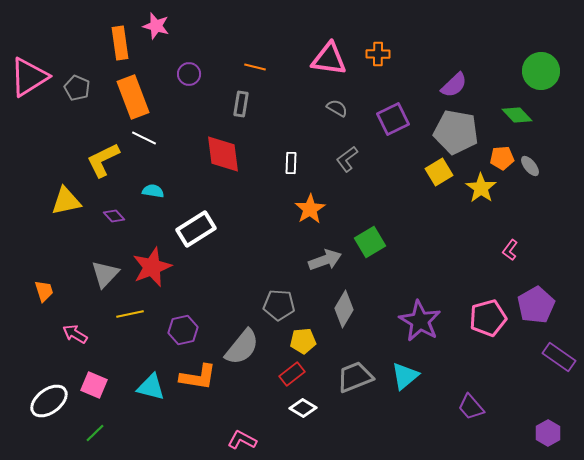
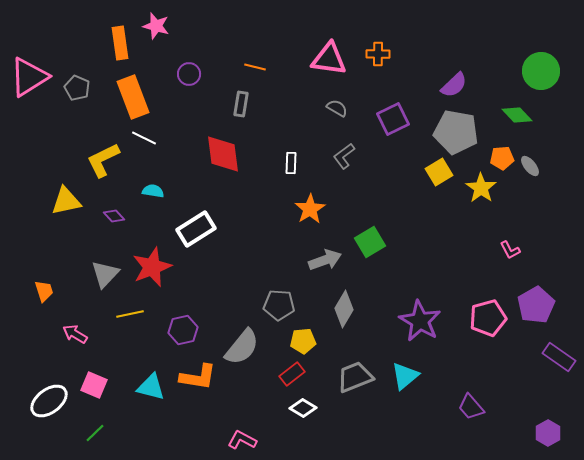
gray L-shape at (347, 159): moved 3 px left, 3 px up
pink L-shape at (510, 250): rotated 65 degrees counterclockwise
